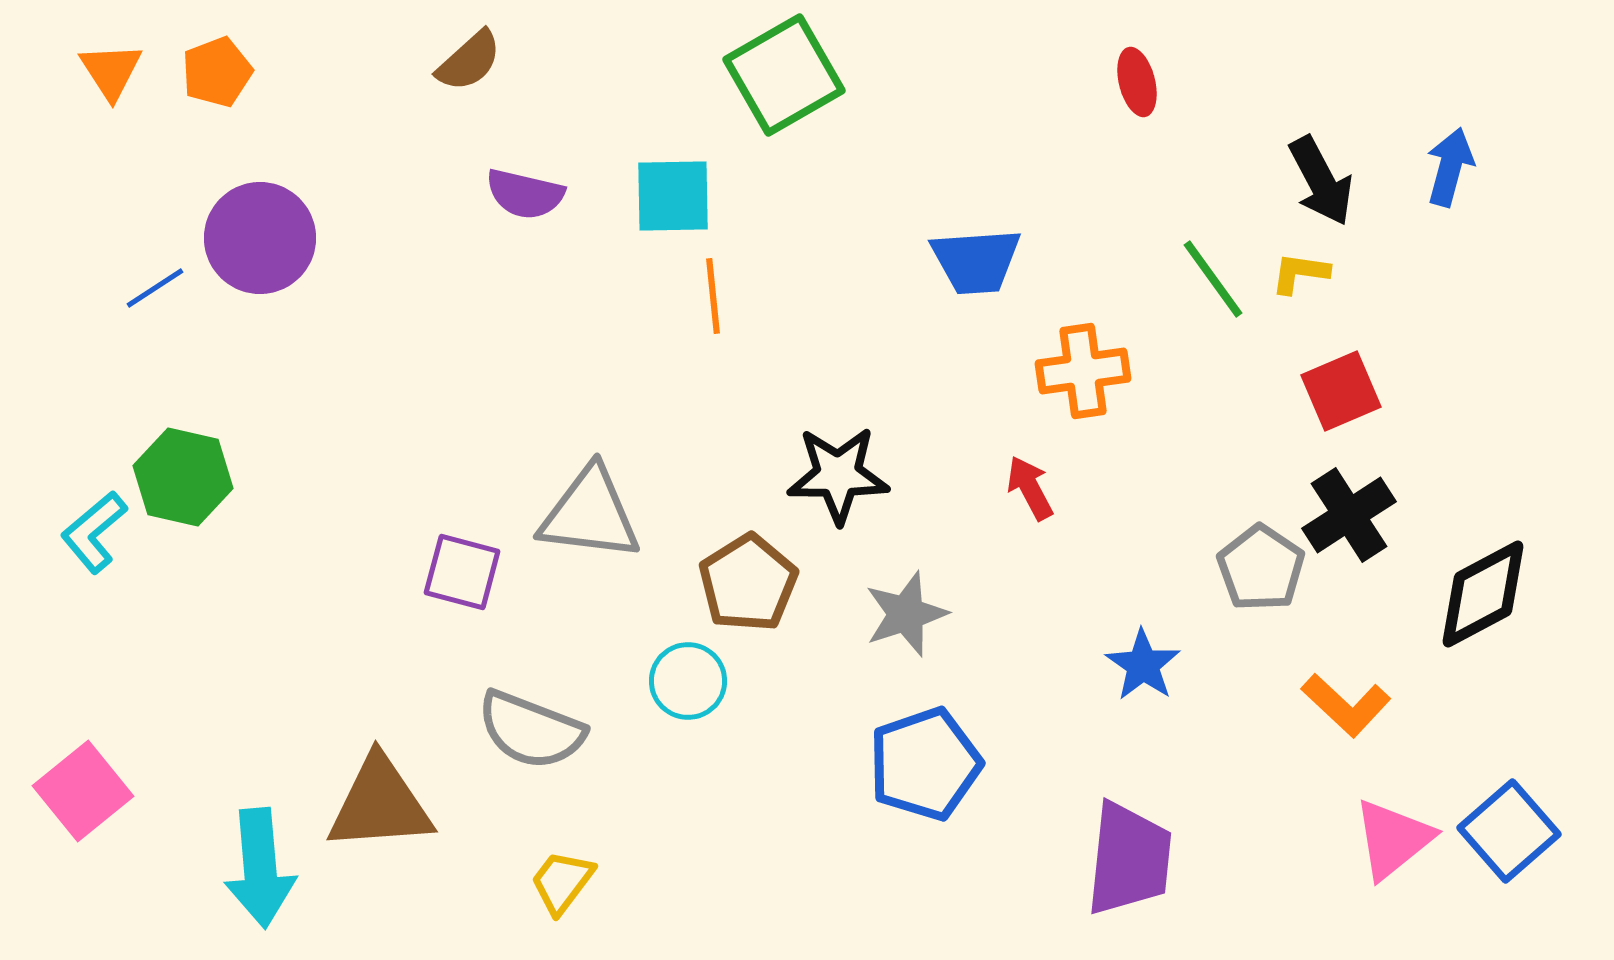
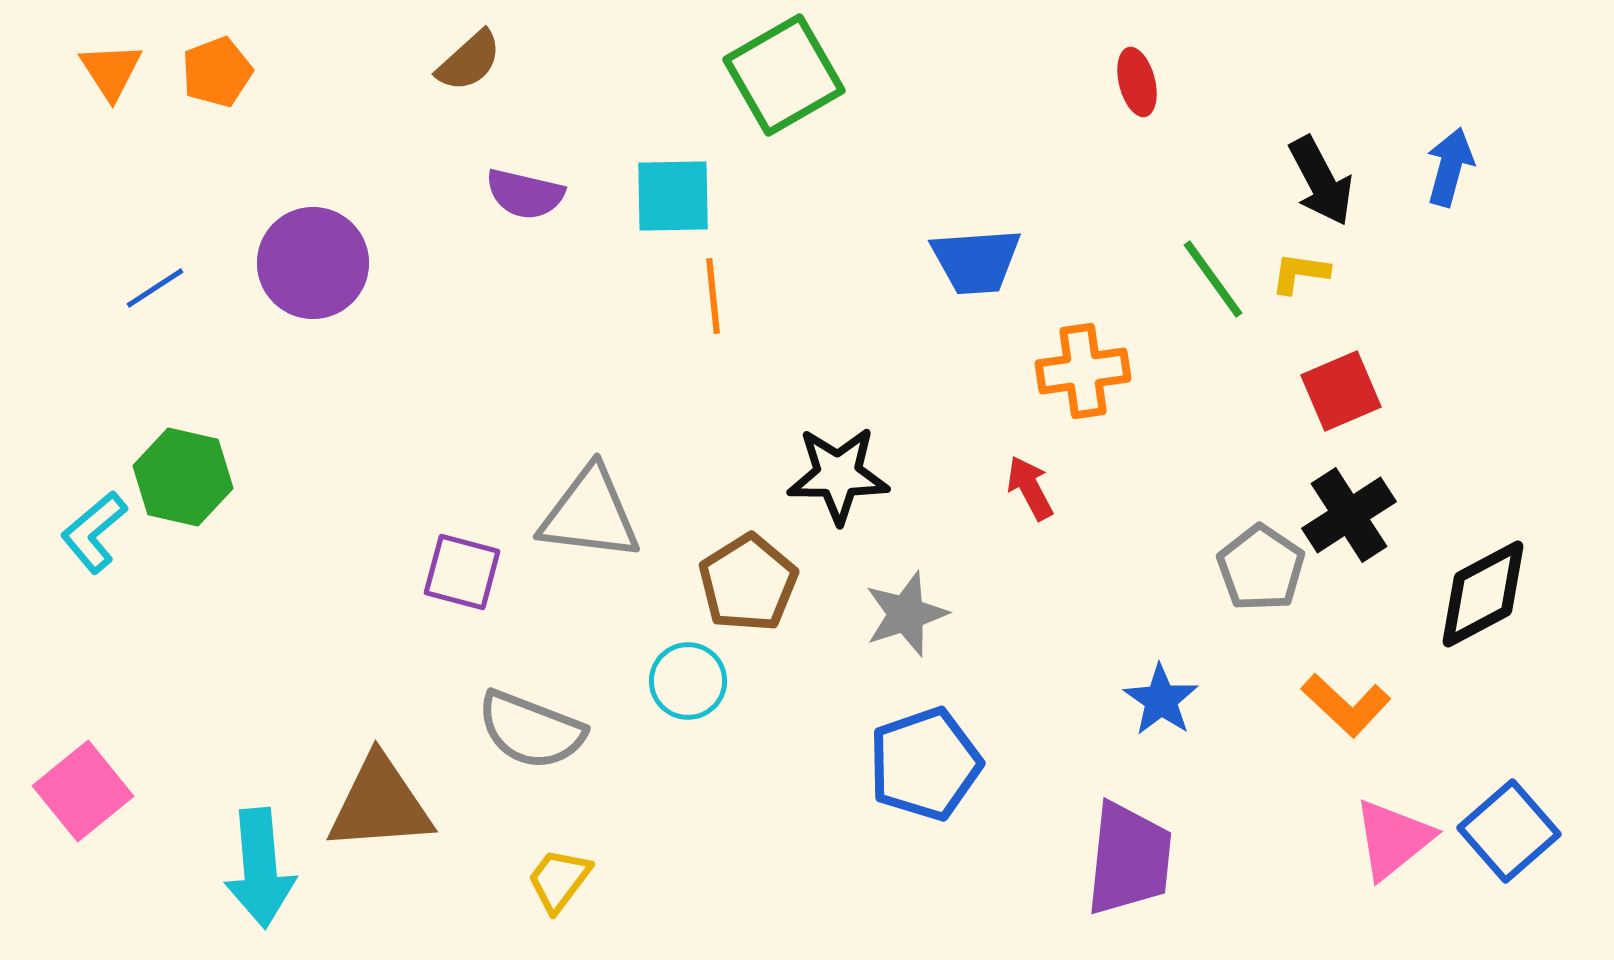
purple circle: moved 53 px right, 25 px down
blue star: moved 18 px right, 35 px down
yellow trapezoid: moved 3 px left, 2 px up
